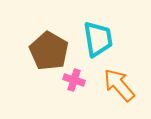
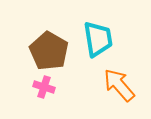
pink cross: moved 30 px left, 7 px down
